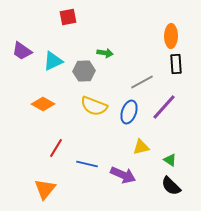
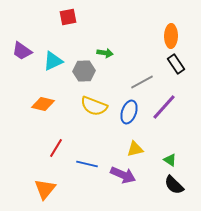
black rectangle: rotated 30 degrees counterclockwise
orange diamond: rotated 15 degrees counterclockwise
yellow triangle: moved 6 px left, 2 px down
black semicircle: moved 3 px right, 1 px up
